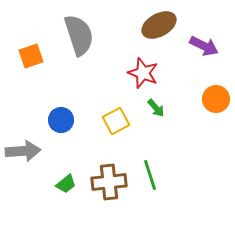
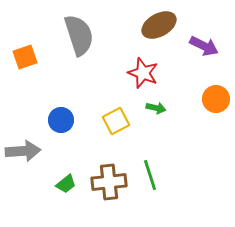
orange square: moved 6 px left, 1 px down
green arrow: rotated 36 degrees counterclockwise
